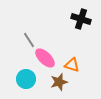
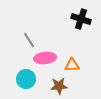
pink ellipse: rotated 50 degrees counterclockwise
orange triangle: rotated 21 degrees counterclockwise
brown star: moved 4 px down; rotated 12 degrees clockwise
